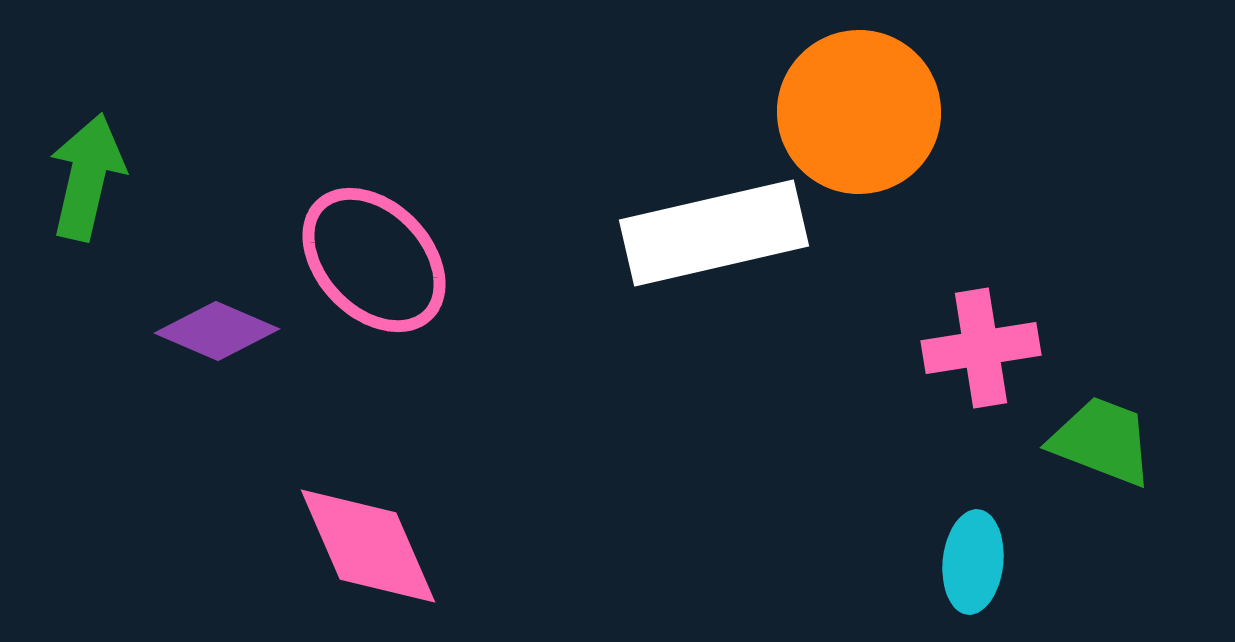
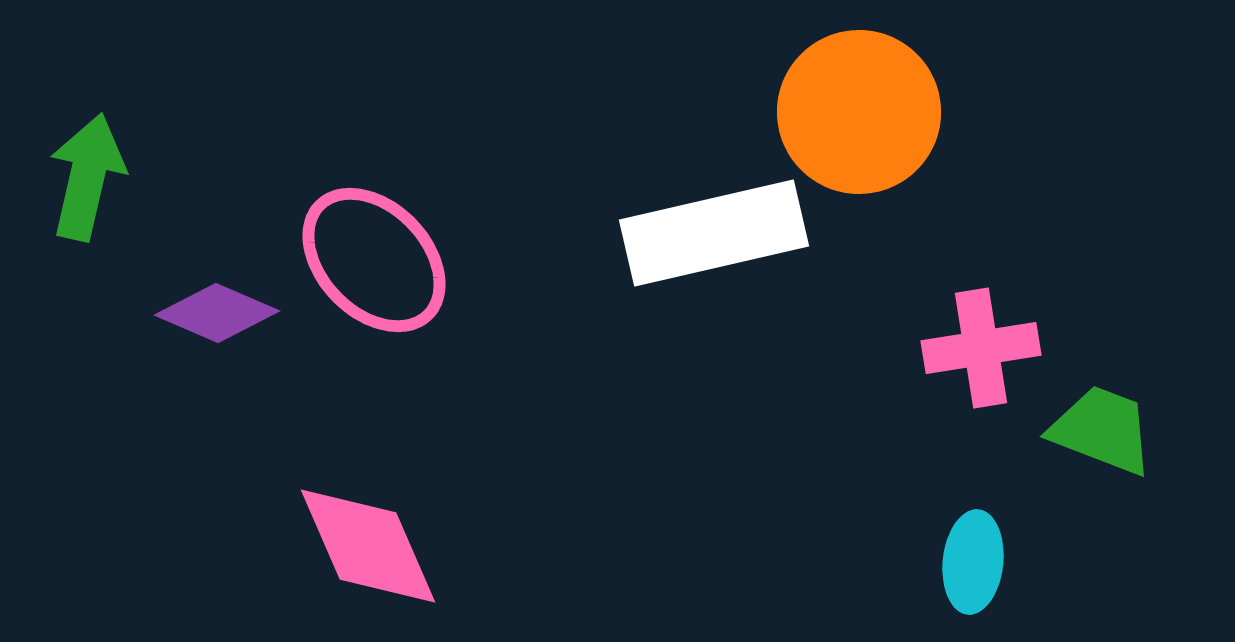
purple diamond: moved 18 px up
green trapezoid: moved 11 px up
